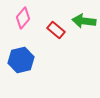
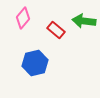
blue hexagon: moved 14 px right, 3 px down
